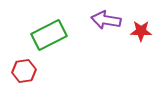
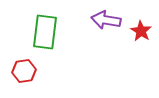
red star: rotated 30 degrees clockwise
green rectangle: moved 4 px left, 3 px up; rotated 56 degrees counterclockwise
